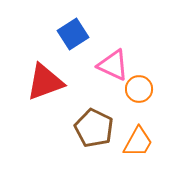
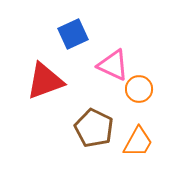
blue square: rotated 8 degrees clockwise
red triangle: moved 1 px up
